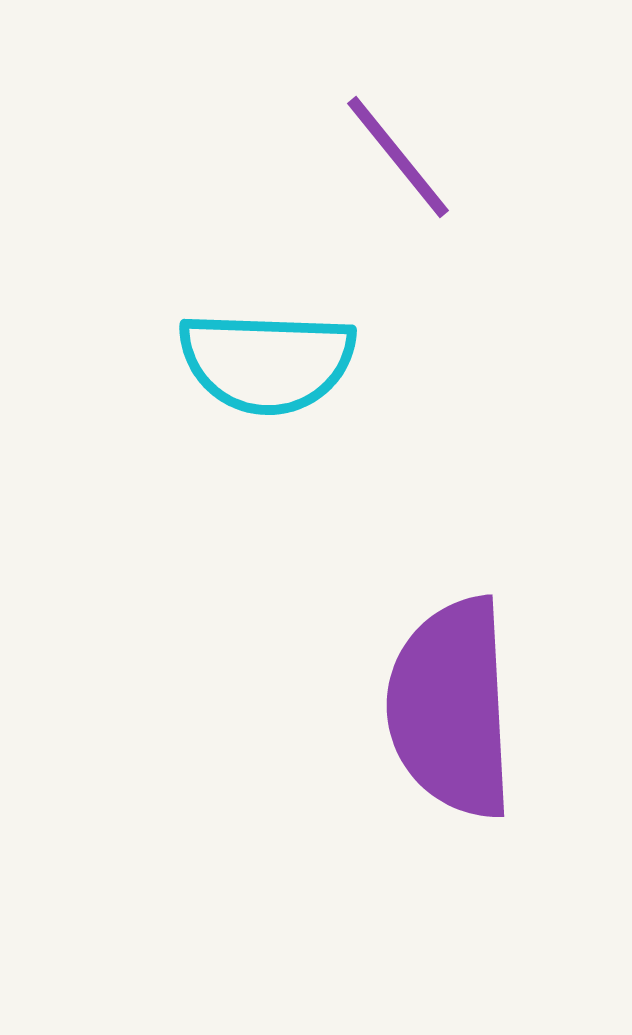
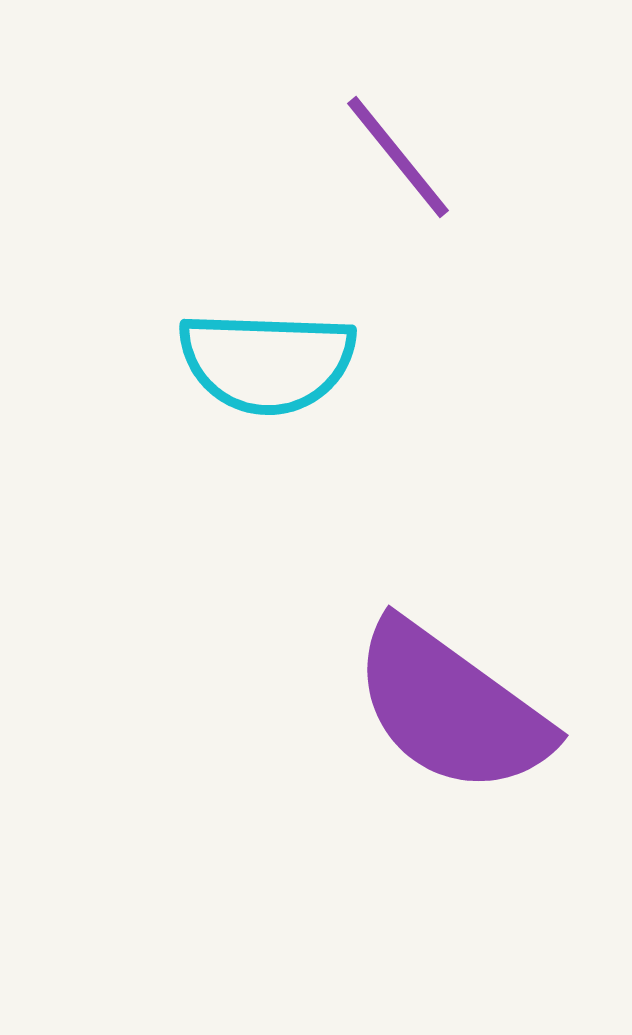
purple semicircle: rotated 51 degrees counterclockwise
